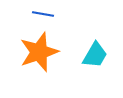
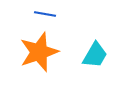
blue line: moved 2 px right
